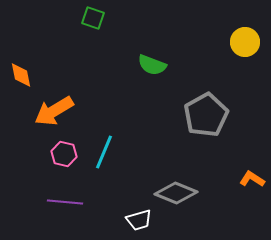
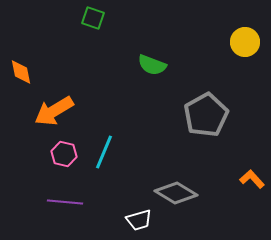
orange diamond: moved 3 px up
orange L-shape: rotated 15 degrees clockwise
gray diamond: rotated 9 degrees clockwise
